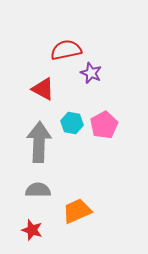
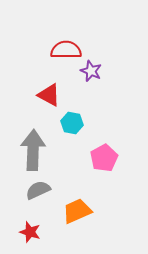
red semicircle: rotated 12 degrees clockwise
purple star: moved 2 px up
red triangle: moved 6 px right, 6 px down
pink pentagon: moved 33 px down
gray arrow: moved 6 px left, 8 px down
gray semicircle: rotated 25 degrees counterclockwise
red star: moved 2 px left, 2 px down
